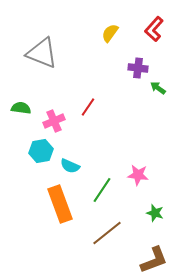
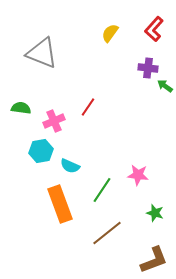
purple cross: moved 10 px right
green arrow: moved 7 px right, 2 px up
